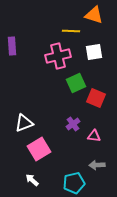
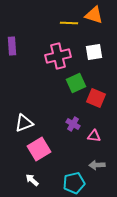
yellow line: moved 2 px left, 8 px up
purple cross: rotated 24 degrees counterclockwise
